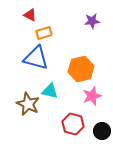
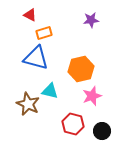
purple star: moved 1 px left, 1 px up
